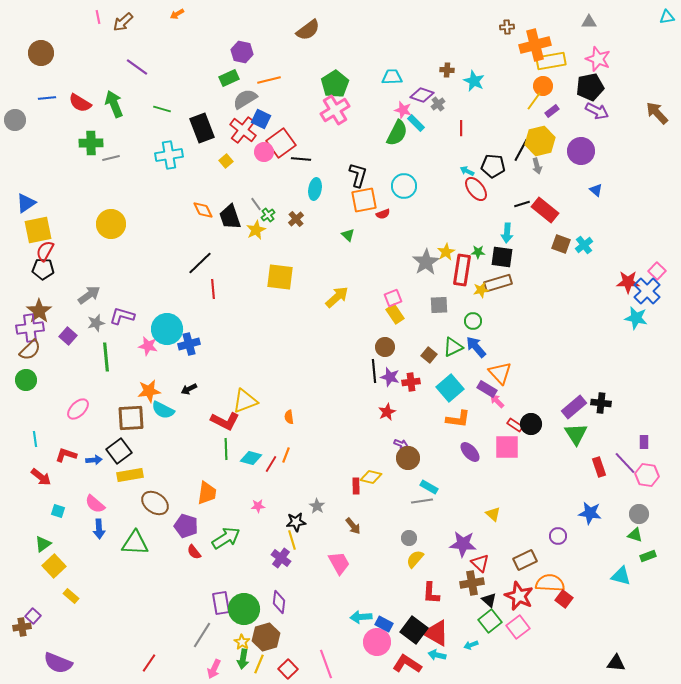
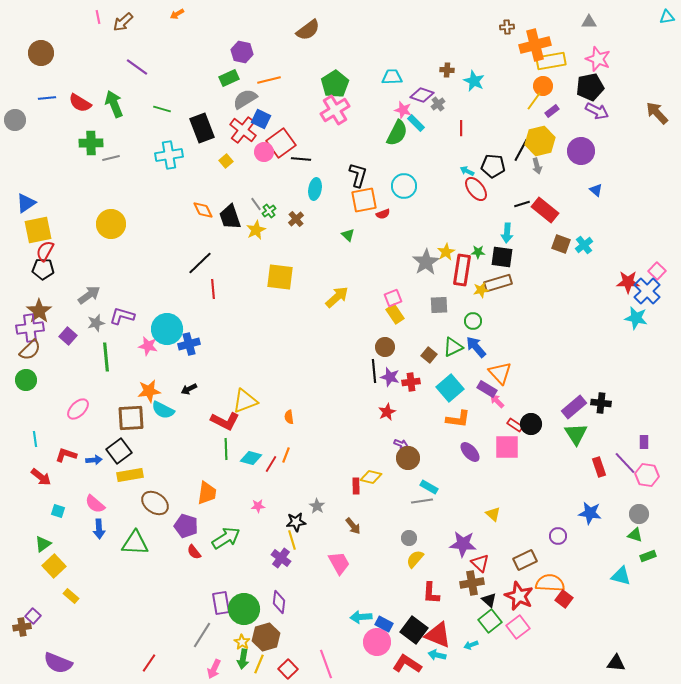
green cross at (268, 215): moved 1 px right, 4 px up
red triangle at (436, 633): moved 2 px right, 2 px down; rotated 8 degrees counterclockwise
